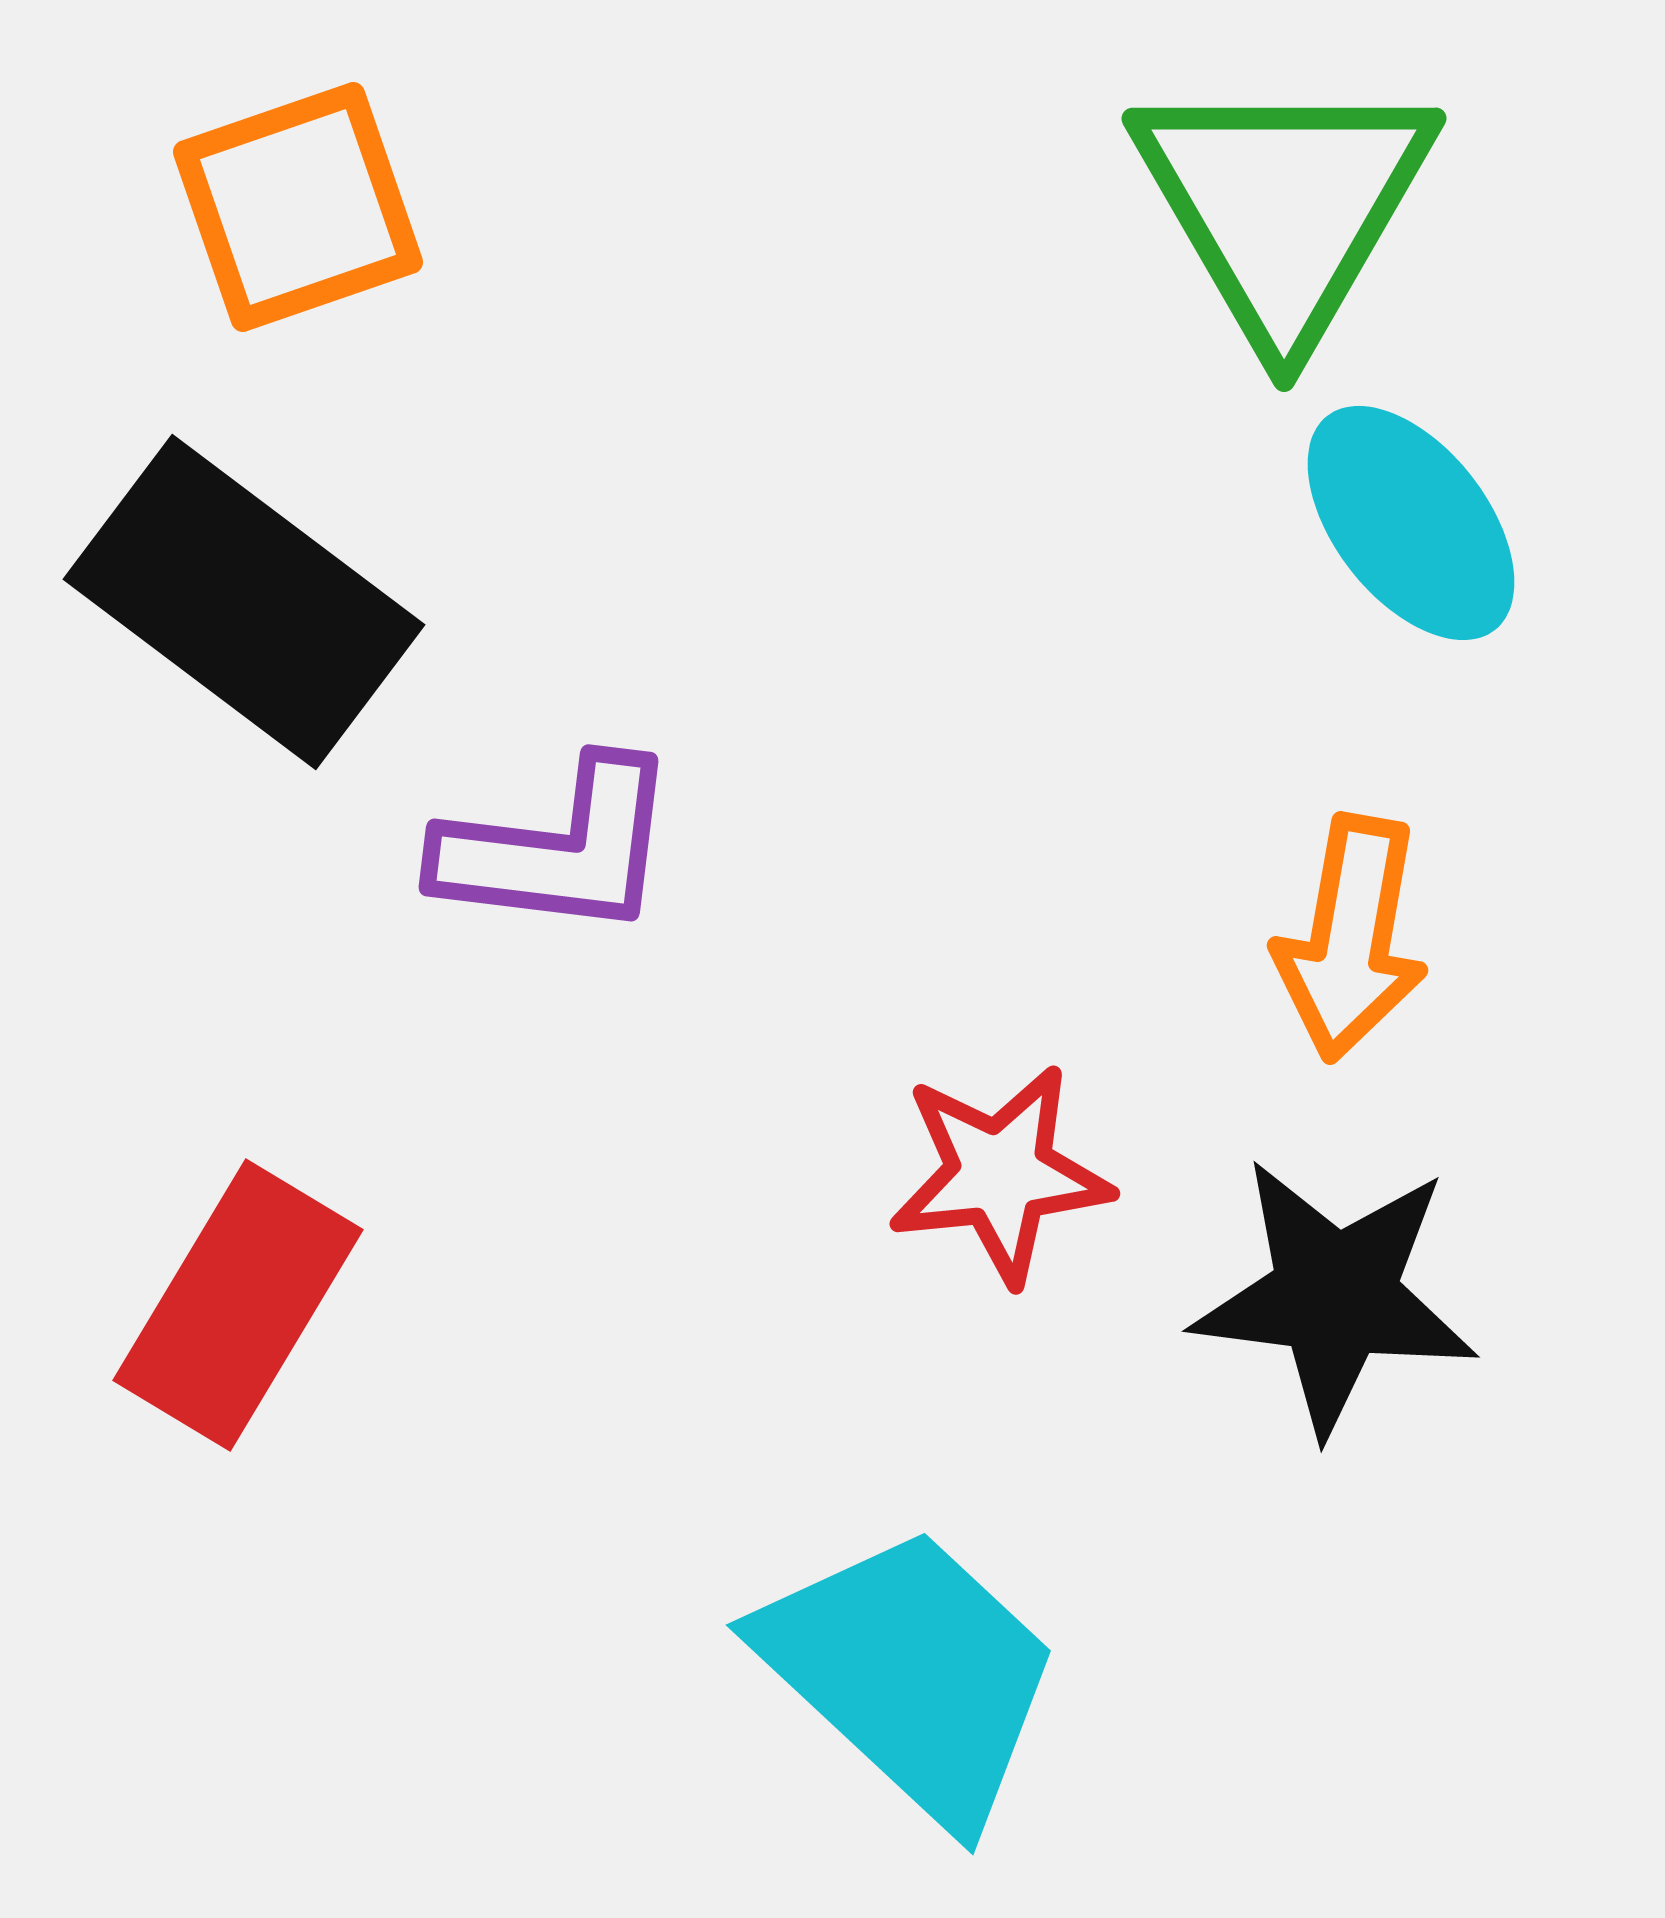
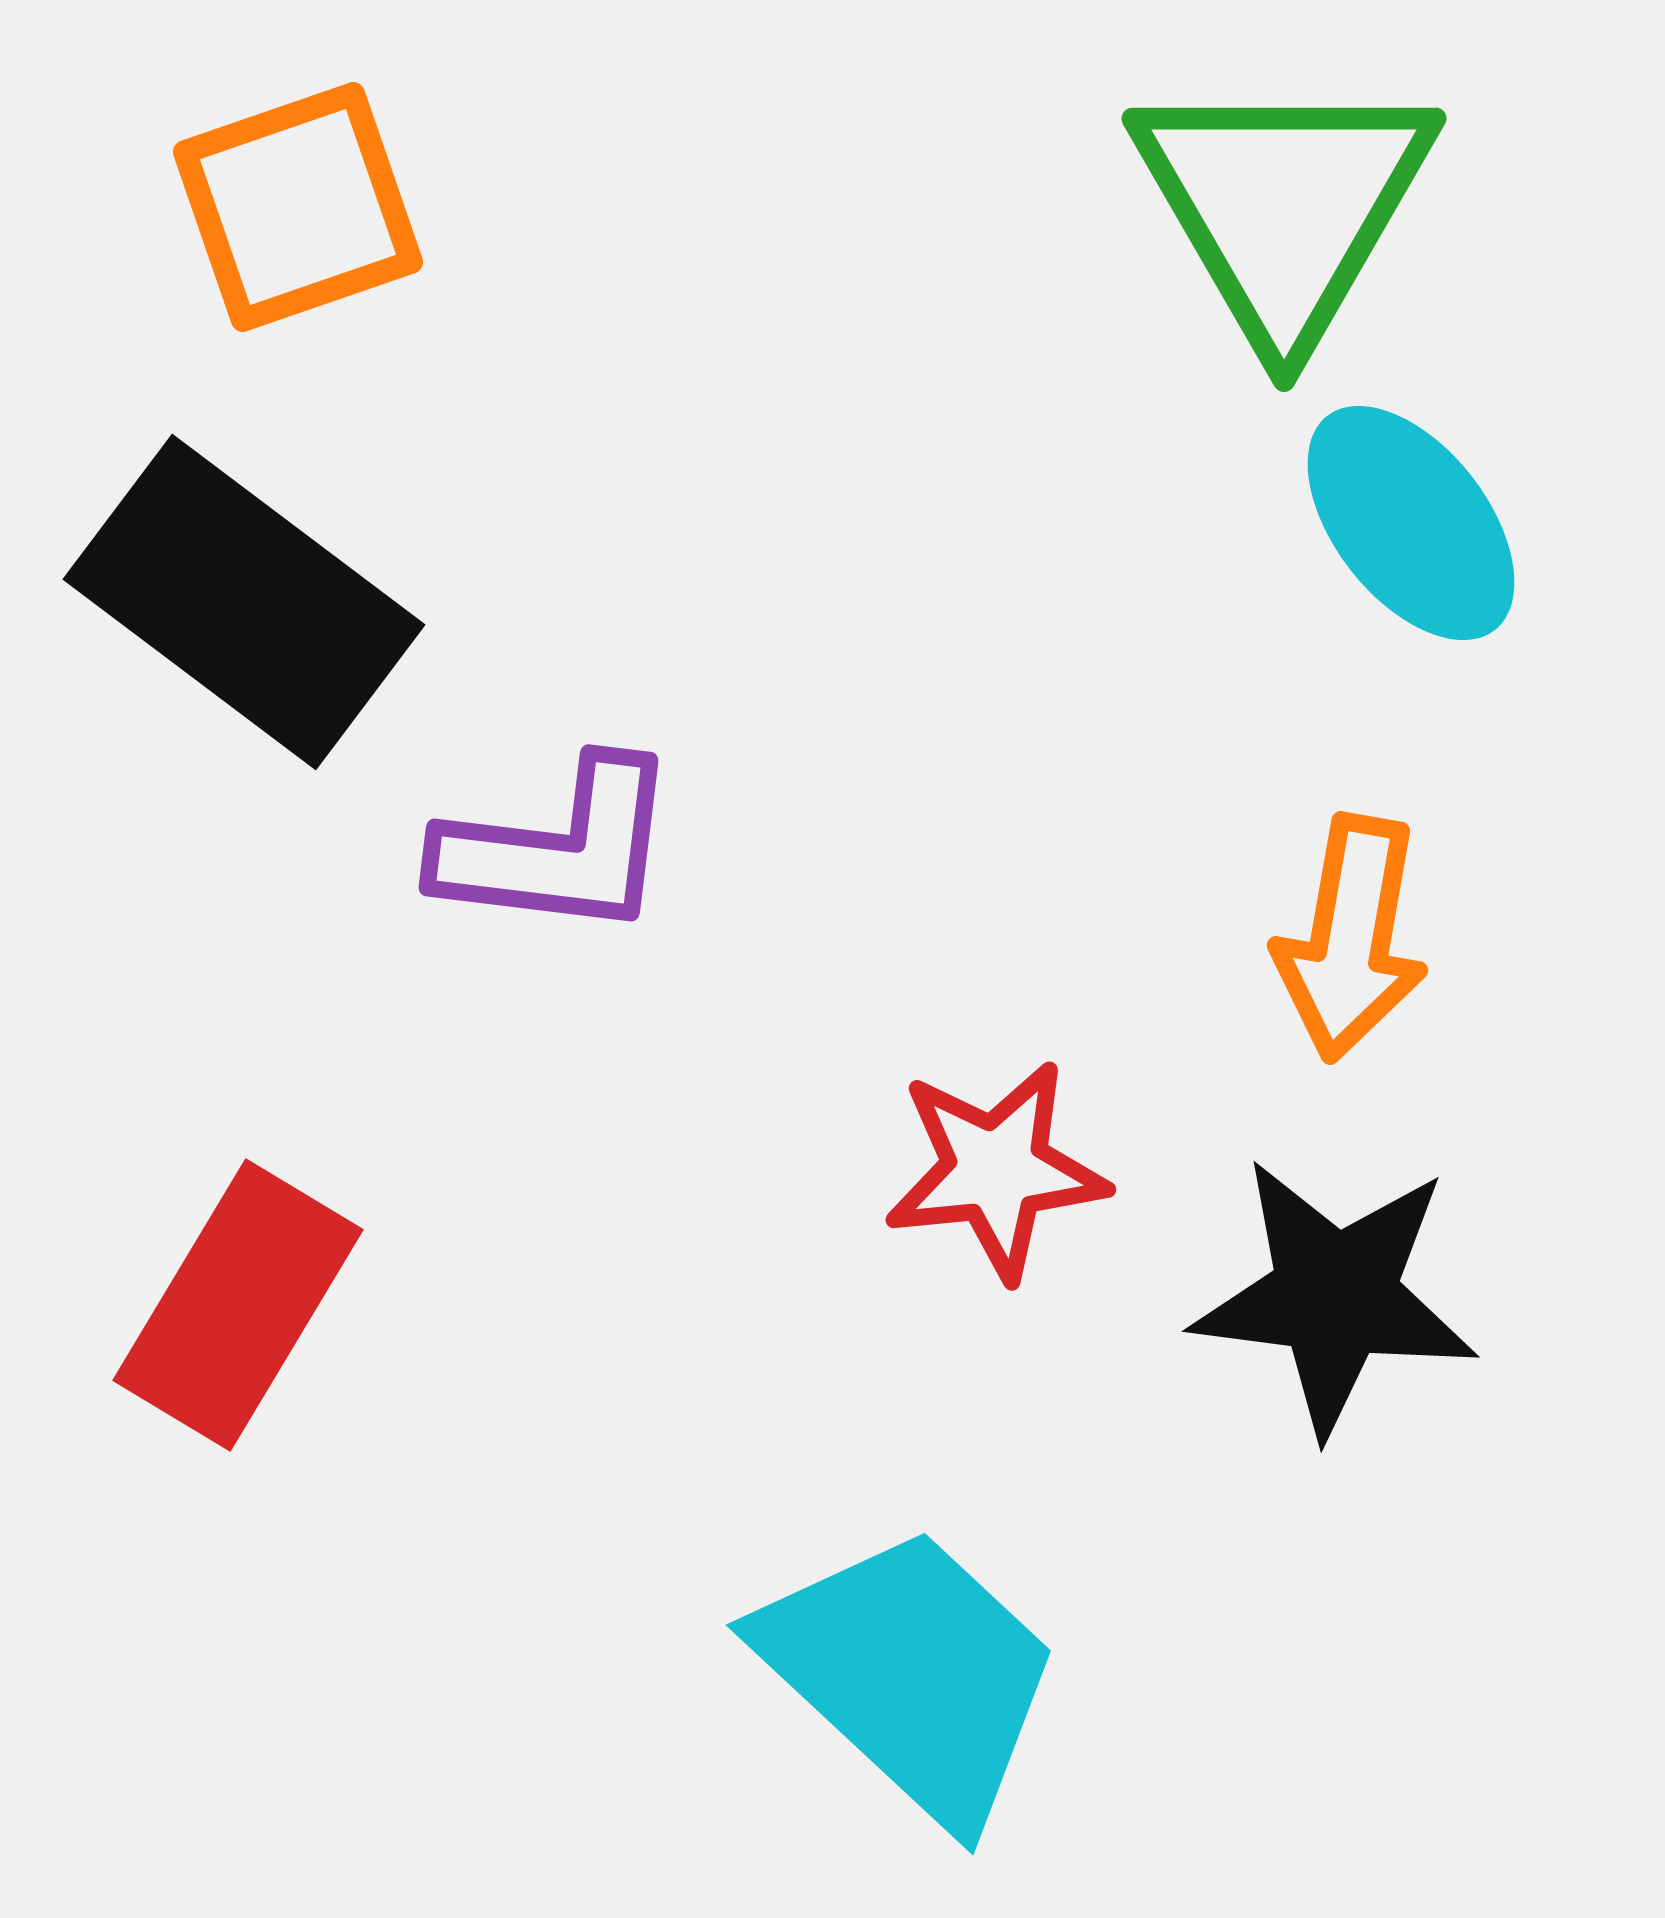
red star: moved 4 px left, 4 px up
